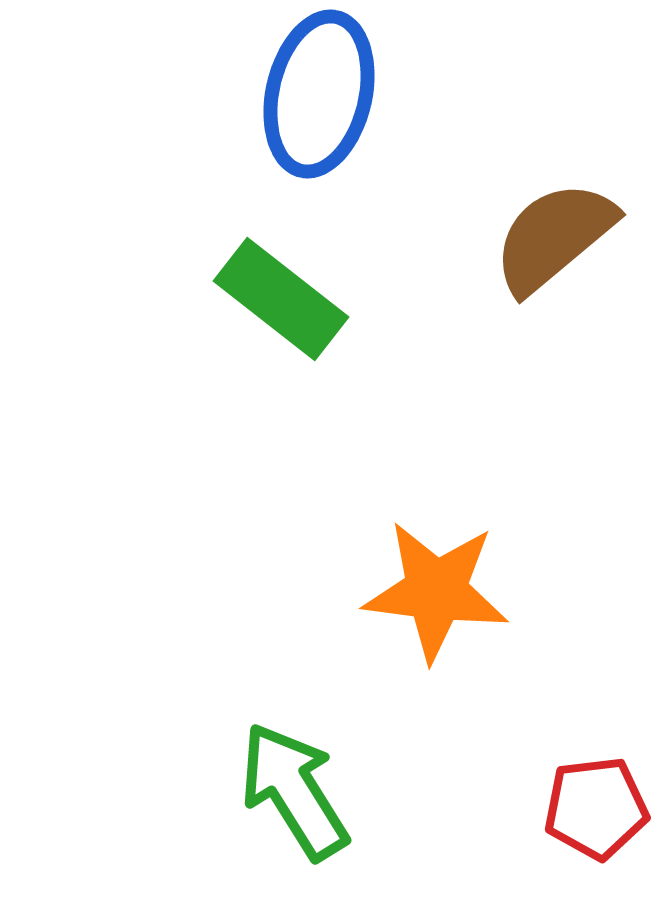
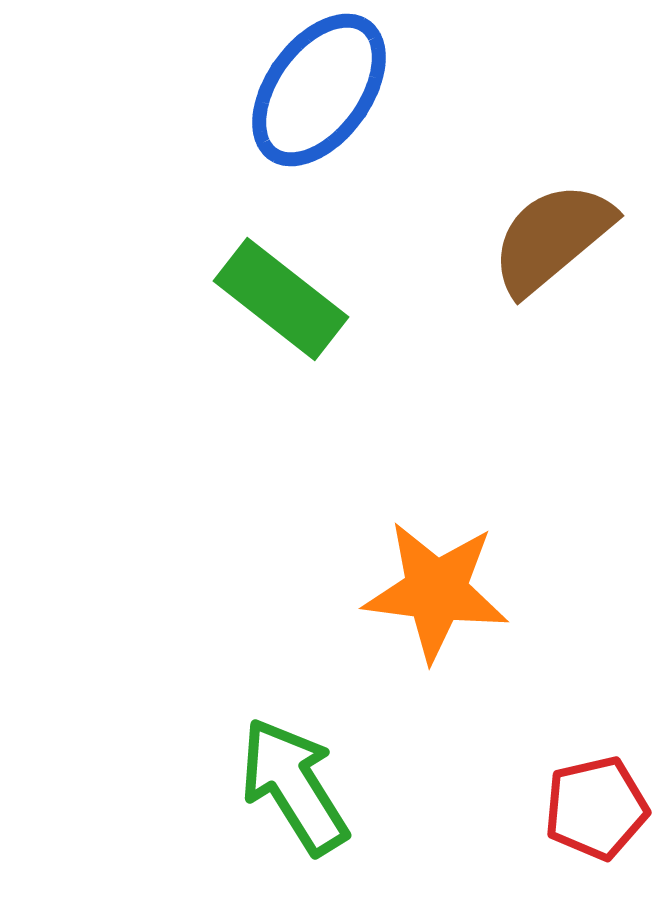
blue ellipse: moved 4 px up; rotated 23 degrees clockwise
brown semicircle: moved 2 px left, 1 px down
green arrow: moved 5 px up
red pentagon: rotated 6 degrees counterclockwise
